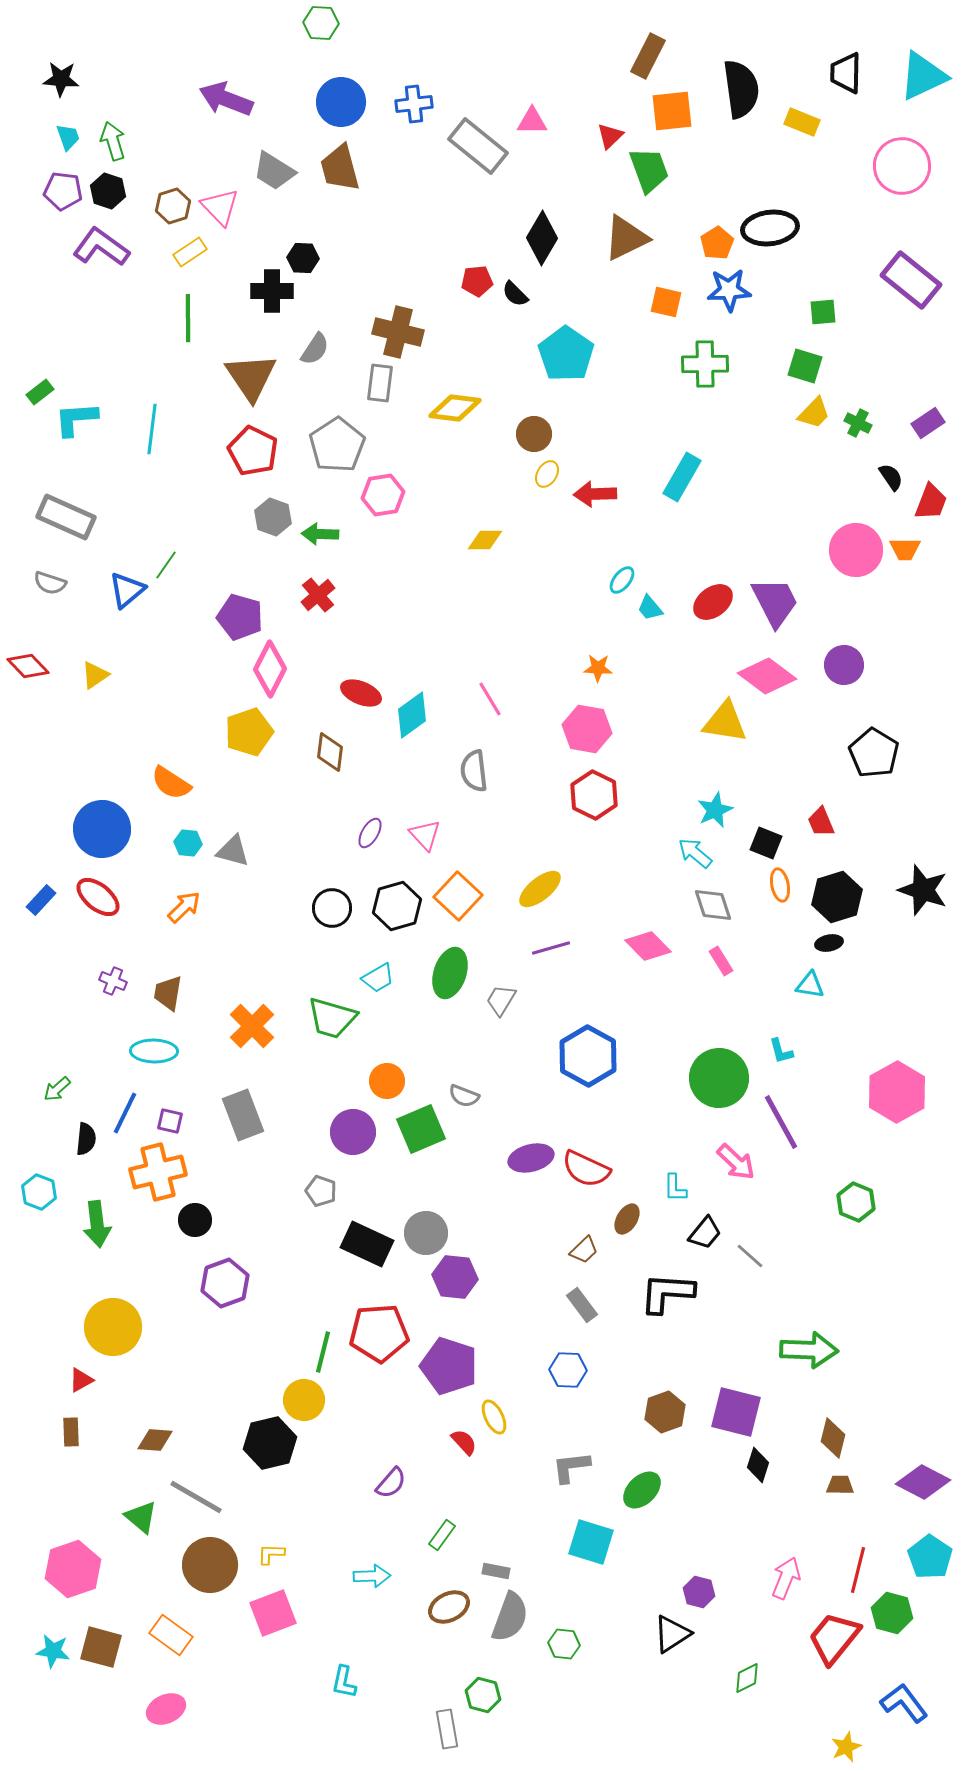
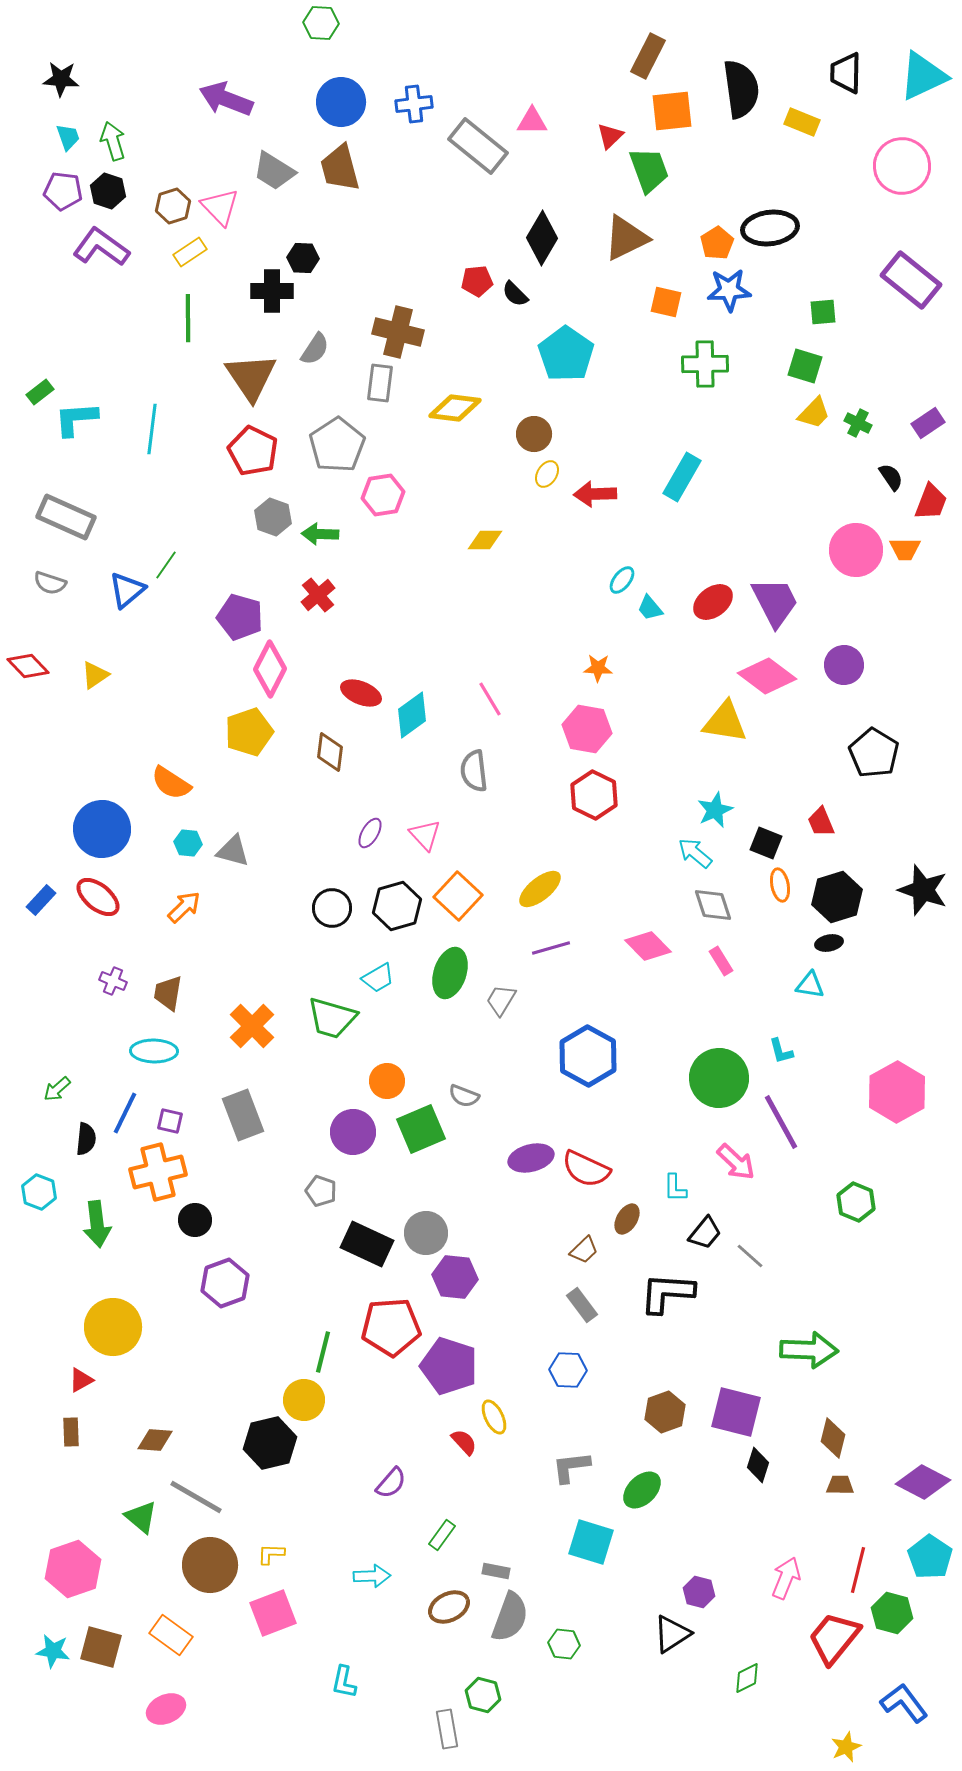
red pentagon at (379, 1333): moved 12 px right, 6 px up
